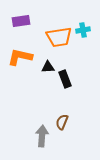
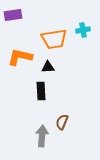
purple rectangle: moved 8 px left, 6 px up
orange trapezoid: moved 5 px left, 2 px down
black rectangle: moved 24 px left, 12 px down; rotated 18 degrees clockwise
